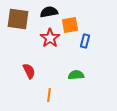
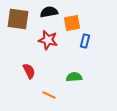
orange square: moved 2 px right, 2 px up
red star: moved 2 px left, 2 px down; rotated 24 degrees counterclockwise
green semicircle: moved 2 px left, 2 px down
orange line: rotated 72 degrees counterclockwise
